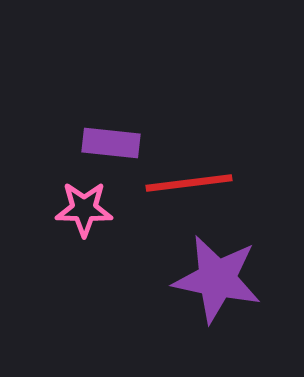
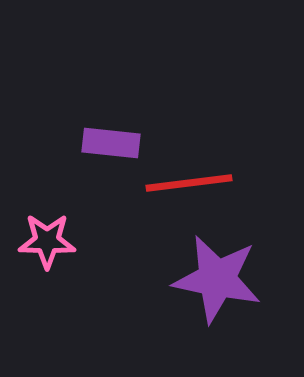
pink star: moved 37 px left, 32 px down
